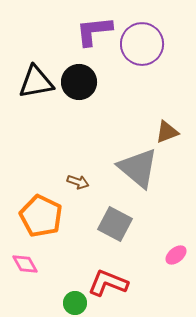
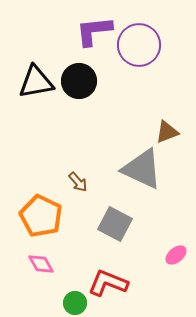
purple circle: moved 3 px left, 1 px down
black circle: moved 1 px up
gray triangle: moved 4 px right, 1 px down; rotated 15 degrees counterclockwise
brown arrow: rotated 30 degrees clockwise
pink diamond: moved 16 px right
